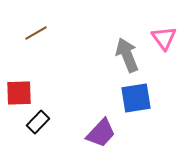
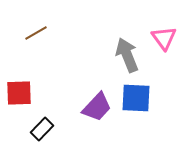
blue square: rotated 12 degrees clockwise
black rectangle: moved 4 px right, 7 px down
purple trapezoid: moved 4 px left, 26 px up
